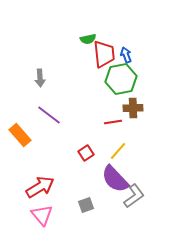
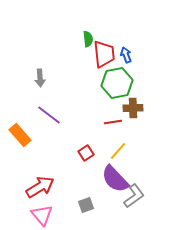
green semicircle: rotated 84 degrees counterclockwise
green hexagon: moved 4 px left, 4 px down
